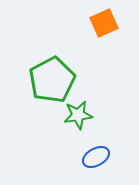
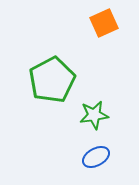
green star: moved 16 px right
